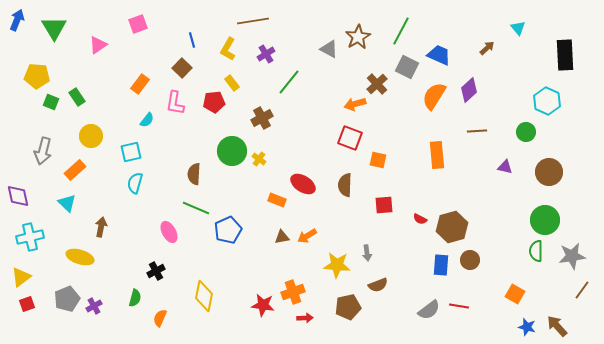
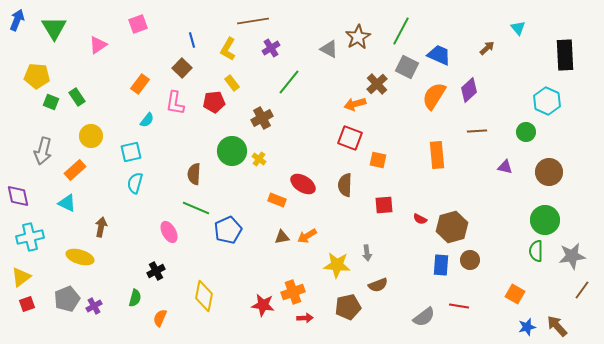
purple cross at (266, 54): moved 5 px right, 6 px up
cyan triangle at (67, 203): rotated 18 degrees counterclockwise
gray semicircle at (429, 310): moved 5 px left, 7 px down
blue star at (527, 327): rotated 30 degrees counterclockwise
